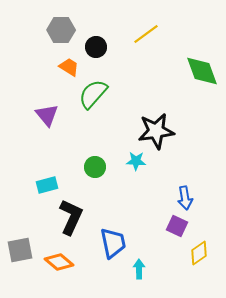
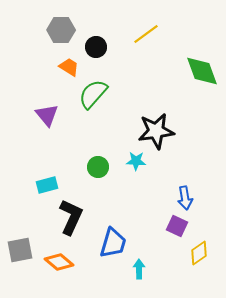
green circle: moved 3 px right
blue trapezoid: rotated 28 degrees clockwise
